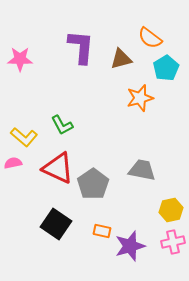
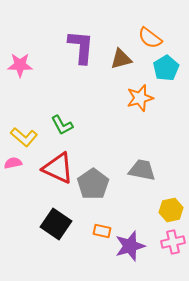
pink star: moved 6 px down
